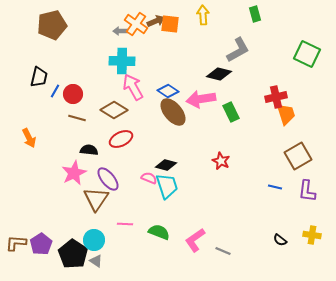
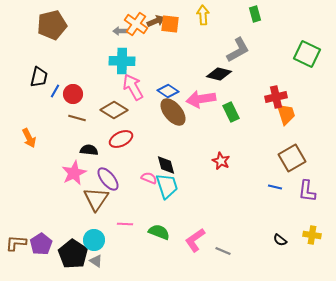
brown square at (298, 156): moved 6 px left, 2 px down
black diamond at (166, 165): rotated 60 degrees clockwise
